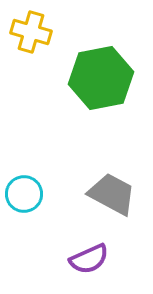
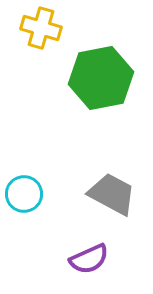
yellow cross: moved 10 px right, 4 px up
